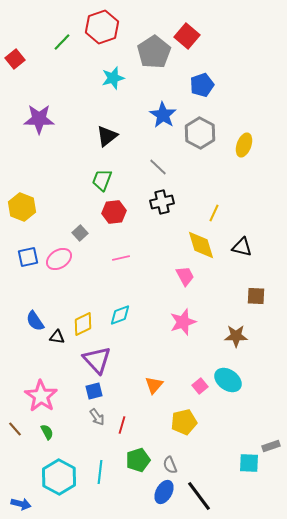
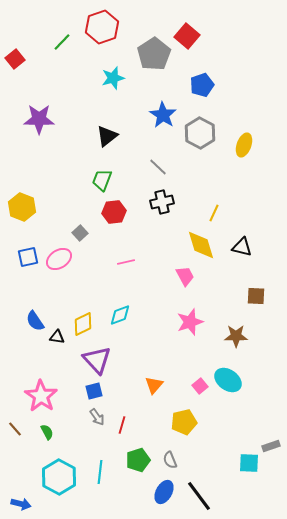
gray pentagon at (154, 52): moved 2 px down
pink line at (121, 258): moved 5 px right, 4 px down
pink star at (183, 322): moved 7 px right
gray semicircle at (170, 465): moved 5 px up
